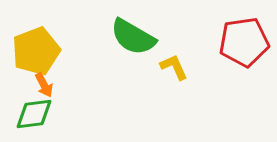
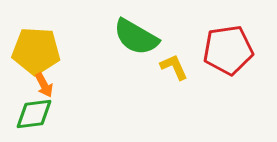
green semicircle: moved 3 px right
red pentagon: moved 16 px left, 8 px down
yellow pentagon: rotated 24 degrees clockwise
